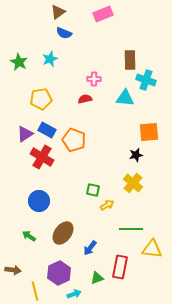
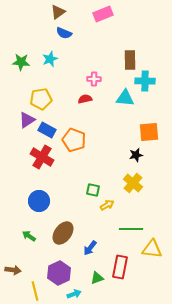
green star: moved 2 px right; rotated 24 degrees counterclockwise
cyan cross: moved 1 px left, 1 px down; rotated 18 degrees counterclockwise
purple triangle: moved 2 px right, 14 px up
